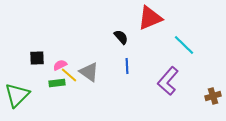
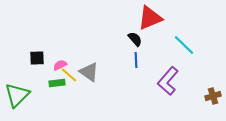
black semicircle: moved 14 px right, 2 px down
blue line: moved 9 px right, 6 px up
